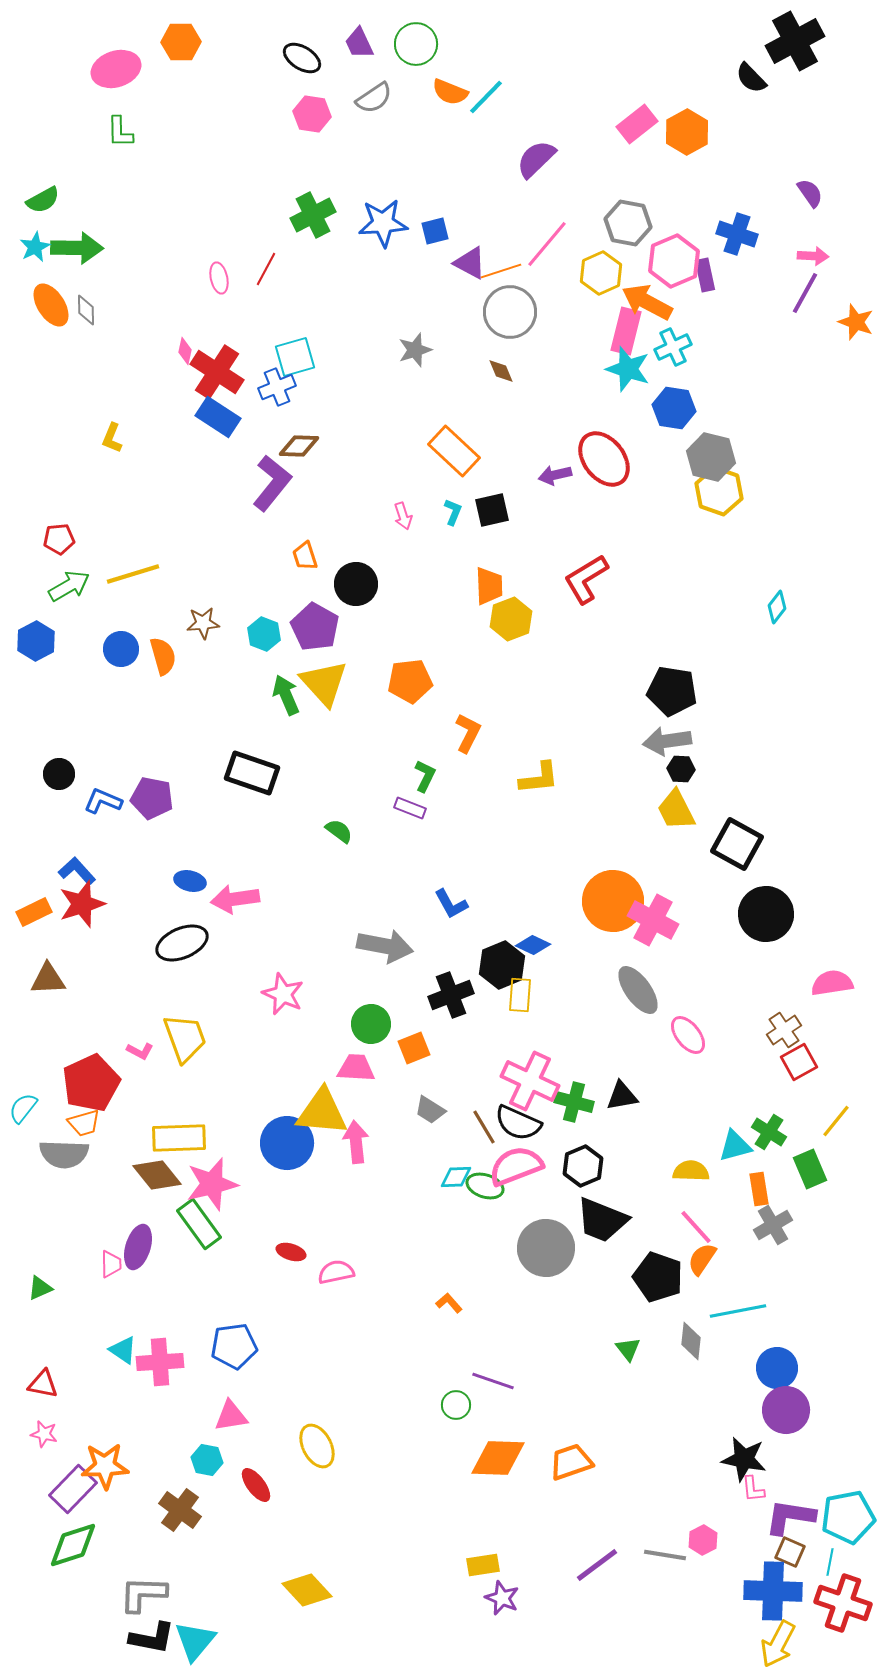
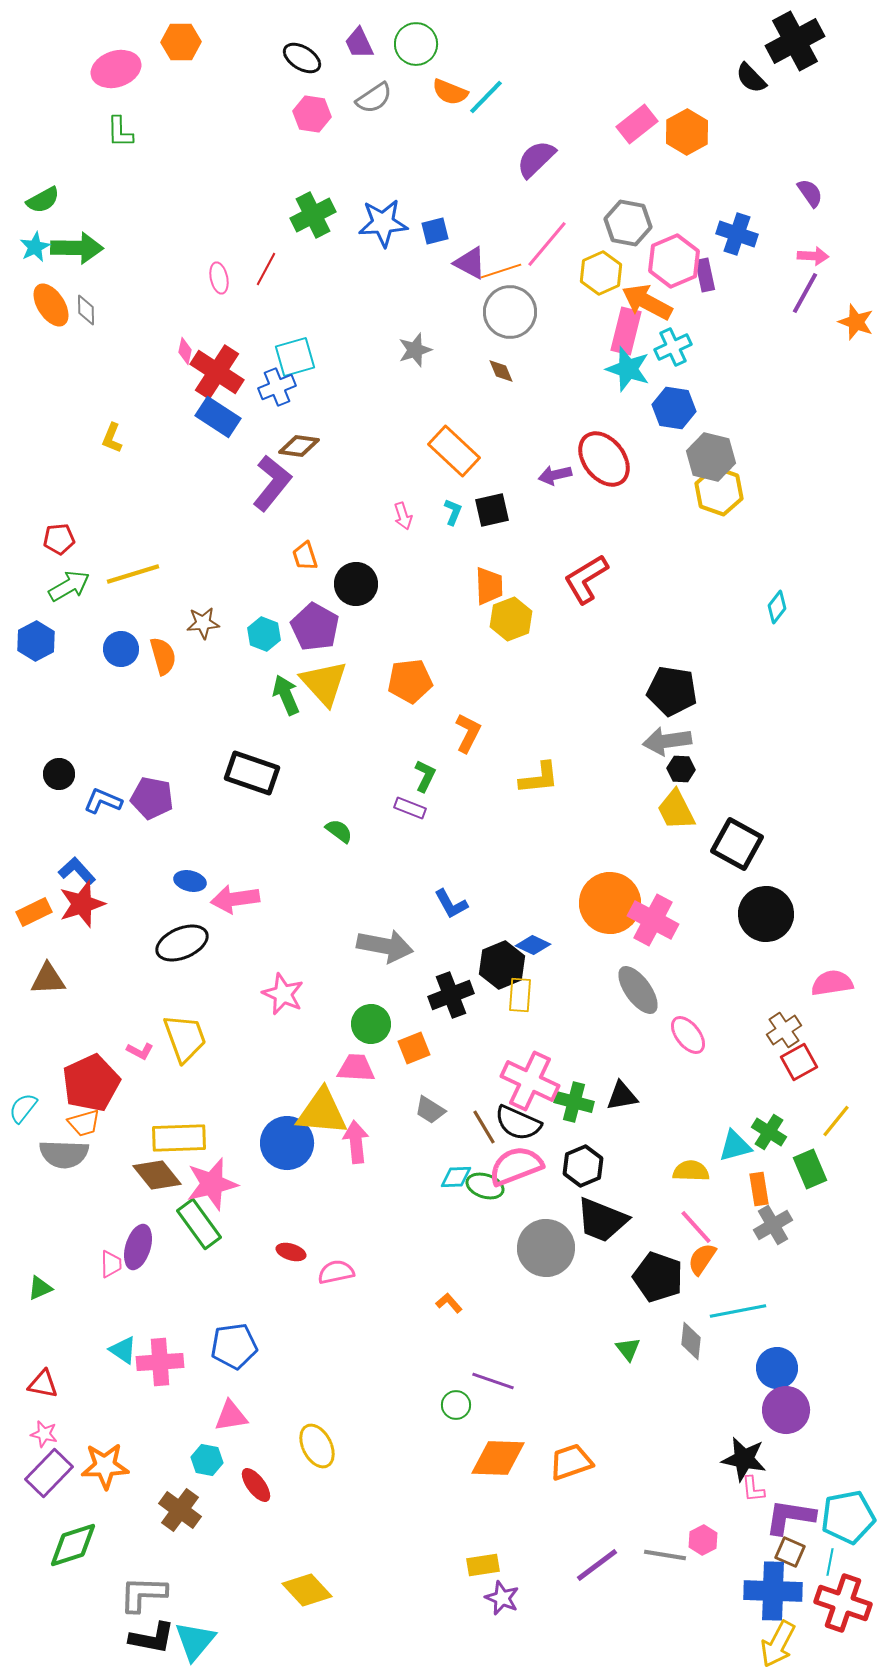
brown diamond at (299, 446): rotated 6 degrees clockwise
orange circle at (613, 901): moved 3 px left, 2 px down
purple rectangle at (73, 1489): moved 24 px left, 16 px up
